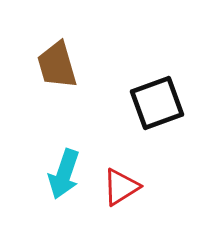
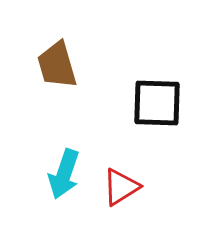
black square: rotated 22 degrees clockwise
